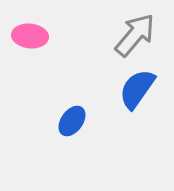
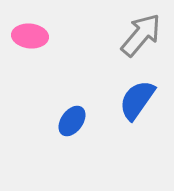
gray arrow: moved 6 px right
blue semicircle: moved 11 px down
